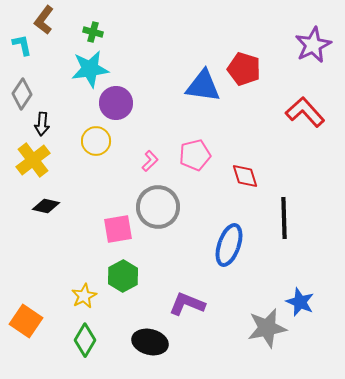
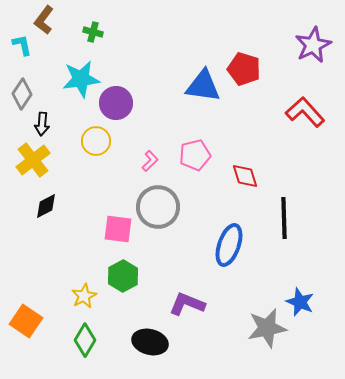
cyan star: moved 9 px left, 10 px down
black diamond: rotated 40 degrees counterclockwise
pink square: rotated 16 degrees clockwise
